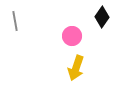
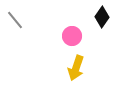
gray line: moved 1 px up; rotated 30 degrees counterclockwise
